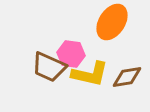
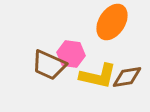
brown trapezoid: moved 2 px up
yellow L-shape: moved 8 px right, 2 px down
